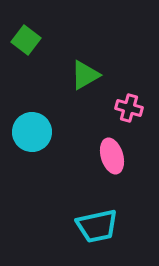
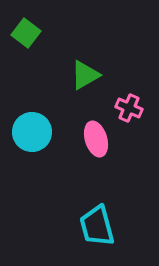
green square: moved 7 px up
pink cross: rotated 8 degrees clockwise
pink ellipse: moved 16 px left, 17 px up
cyan trapezoid: rotated 87 degrees clockwise
